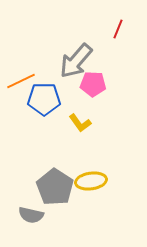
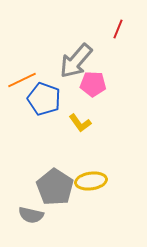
orange line: moved 1 px right, 1 px up
blue pentagon: rotated 20 degrees clockwise
